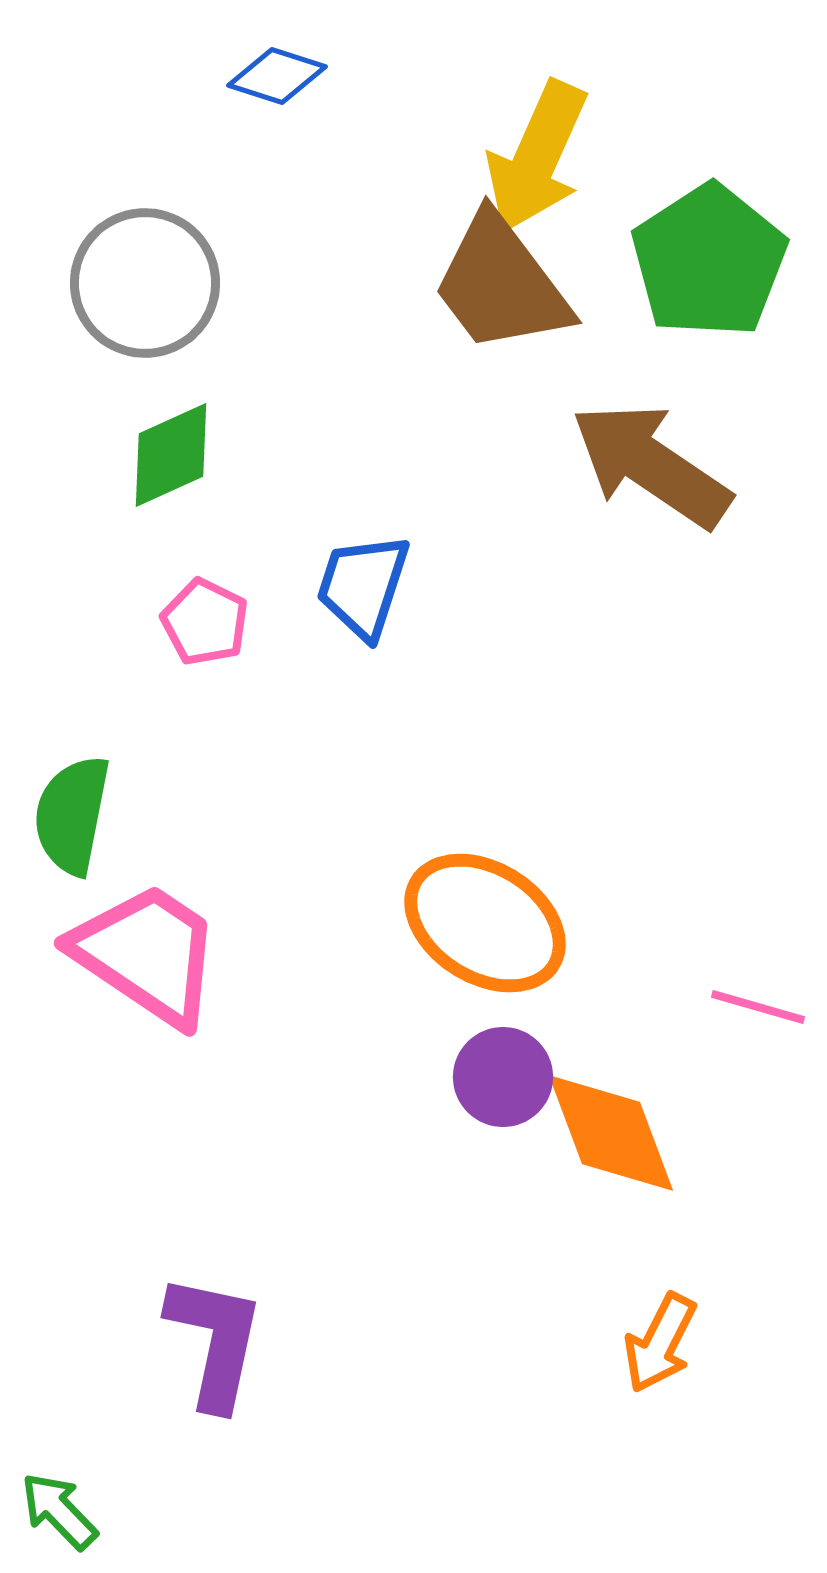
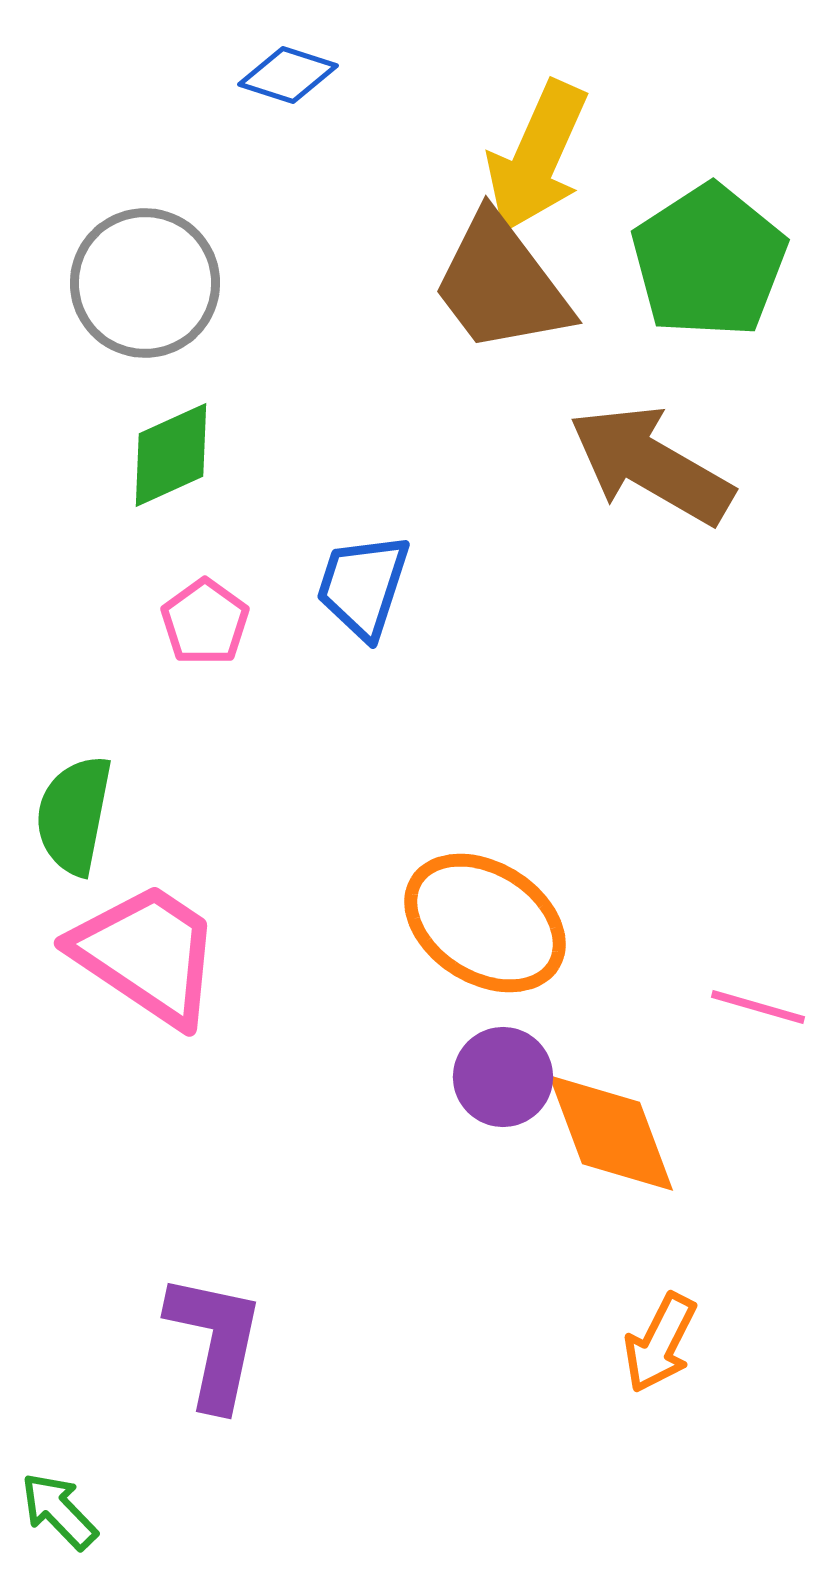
blue diamond: moved 11 px right, 1 px up
brown arrow: rotated 4 degrees counterclockwise
pink pentagon: rotated 10 degrees clockwise
green semicircle: moved 2 px right
